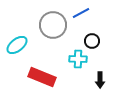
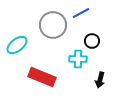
black arrow: rotated 14 degrees clockwise
